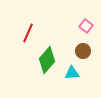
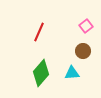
pink square: rotated 16 degrees clockwise
red line: moved 11 px right, 1 px up
green diamond: moved 6 px left, 13 px down
